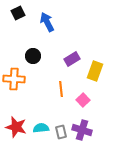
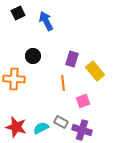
blue arrow: moved 1 px left, 1 px up
purple rectangle: rotated 42 degrees counterclockwise
yellow rectangle: rotated 60 degrees counterclockwise
orange line: moved 2 px right, 6 px up
pink square: moved 1 px down; rotated 24 degrees clockwise
cyan semicircle: rotated 21 degrees counterclockwise
gray rectangle: moved 10 px up; rotated 48 degrees counterclockwise
